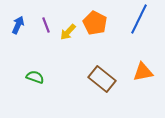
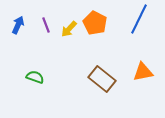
yellow arrow: moved 1 px right, 3 px up
